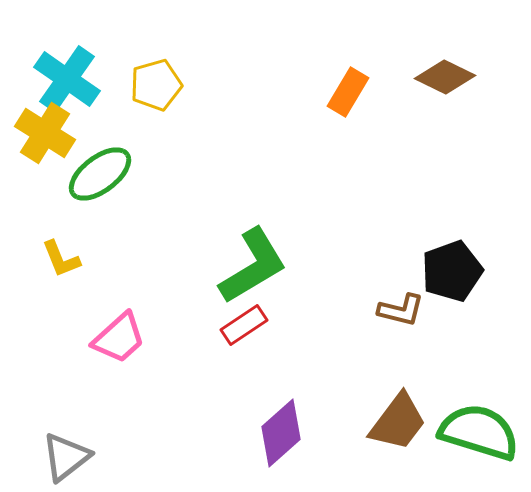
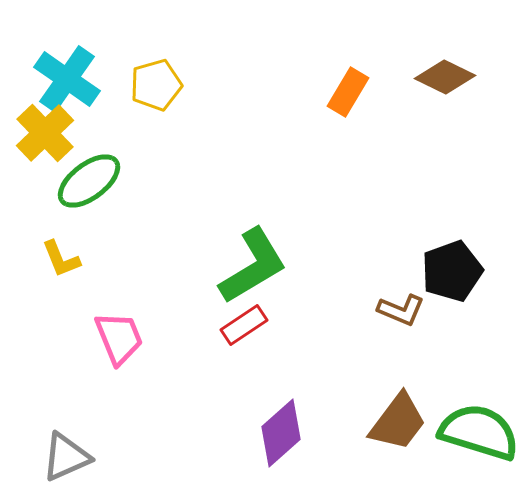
yellow cross: rotated 14 degrees clockwise
green ellipse: moved 11 px left, 7 px down
brown L-shape: rotated 9 degrees clockwise
pink trapezoid: rotated 70 degrees counterclockwise
gray triangle: rotated 14 degrees clockwise
